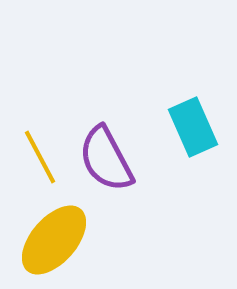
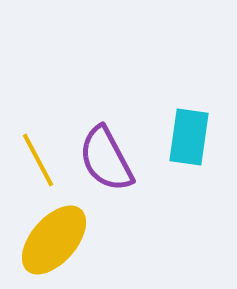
cyan rectangle: moved 4 px left, 10 px down; rotated 32 degrees clockwise
yellow line: moved 2 px left, 3 px down
